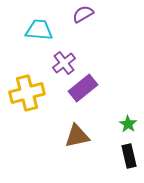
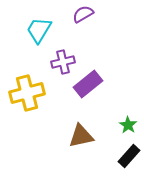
cyan trapezoid: rotated 64 degrees counterclockwise
purple cross: moved 1 px left, 1 px up; rotated 25 degrees clockwise
purple rectangle: moved 5 px right, 4 px up
green star: moved 1 px down
brown triangle: moved 4 px right
black rectangle: rotated 55 degrees clockwise
